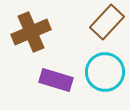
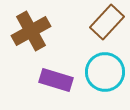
brown cross: moved 1 px up; rotated 6 degrees counterclockwise
